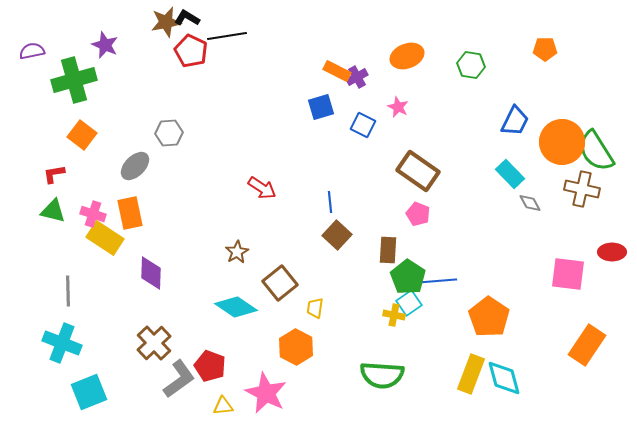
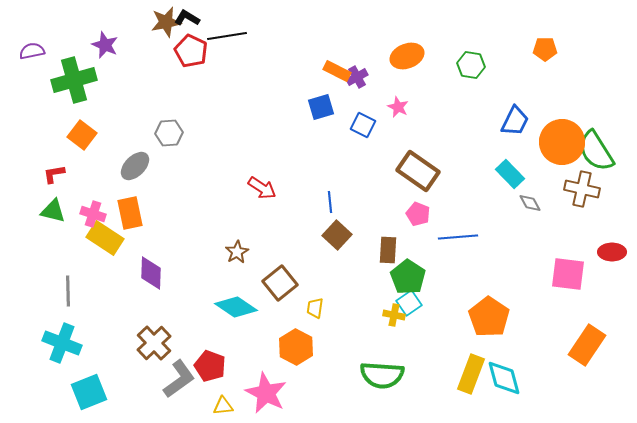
blue line at (437, 281): moved 21 px right, 44 px up
